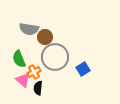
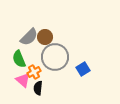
gray semicircle: moved 8 px down; rotated 54 degrees counterclockwise
